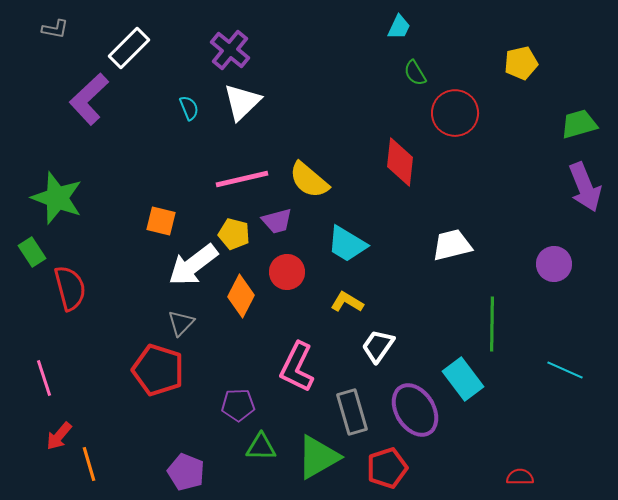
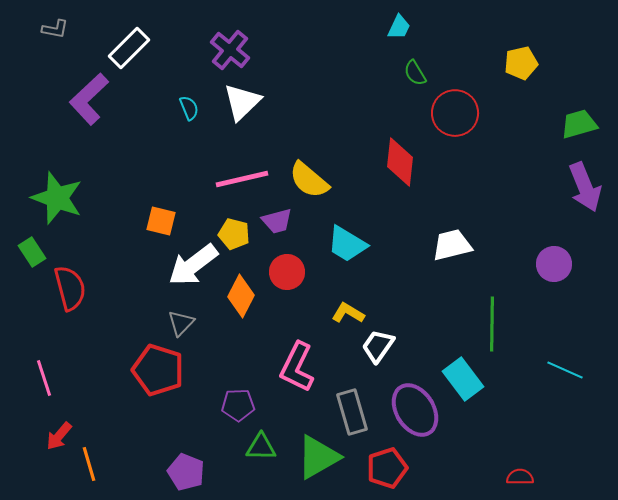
yellow L-shape at (347, 302): moved 1 px right, 11 px down
